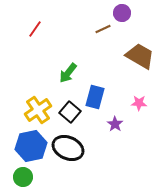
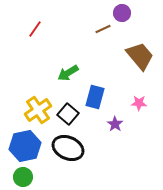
brown trapezoid: rotated 20 degrees clockwise
green arrow: rotated 20 degrees clockwise
black square: moved 2 px left, 2 px down
blue hexagon: moved 6 px left
